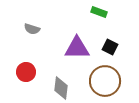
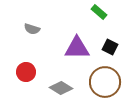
green rectangle: rotated 21 degrees clockwise
brown circle: moved 1 px down
gray diamond: rotated 65 degrees counterclockwise
